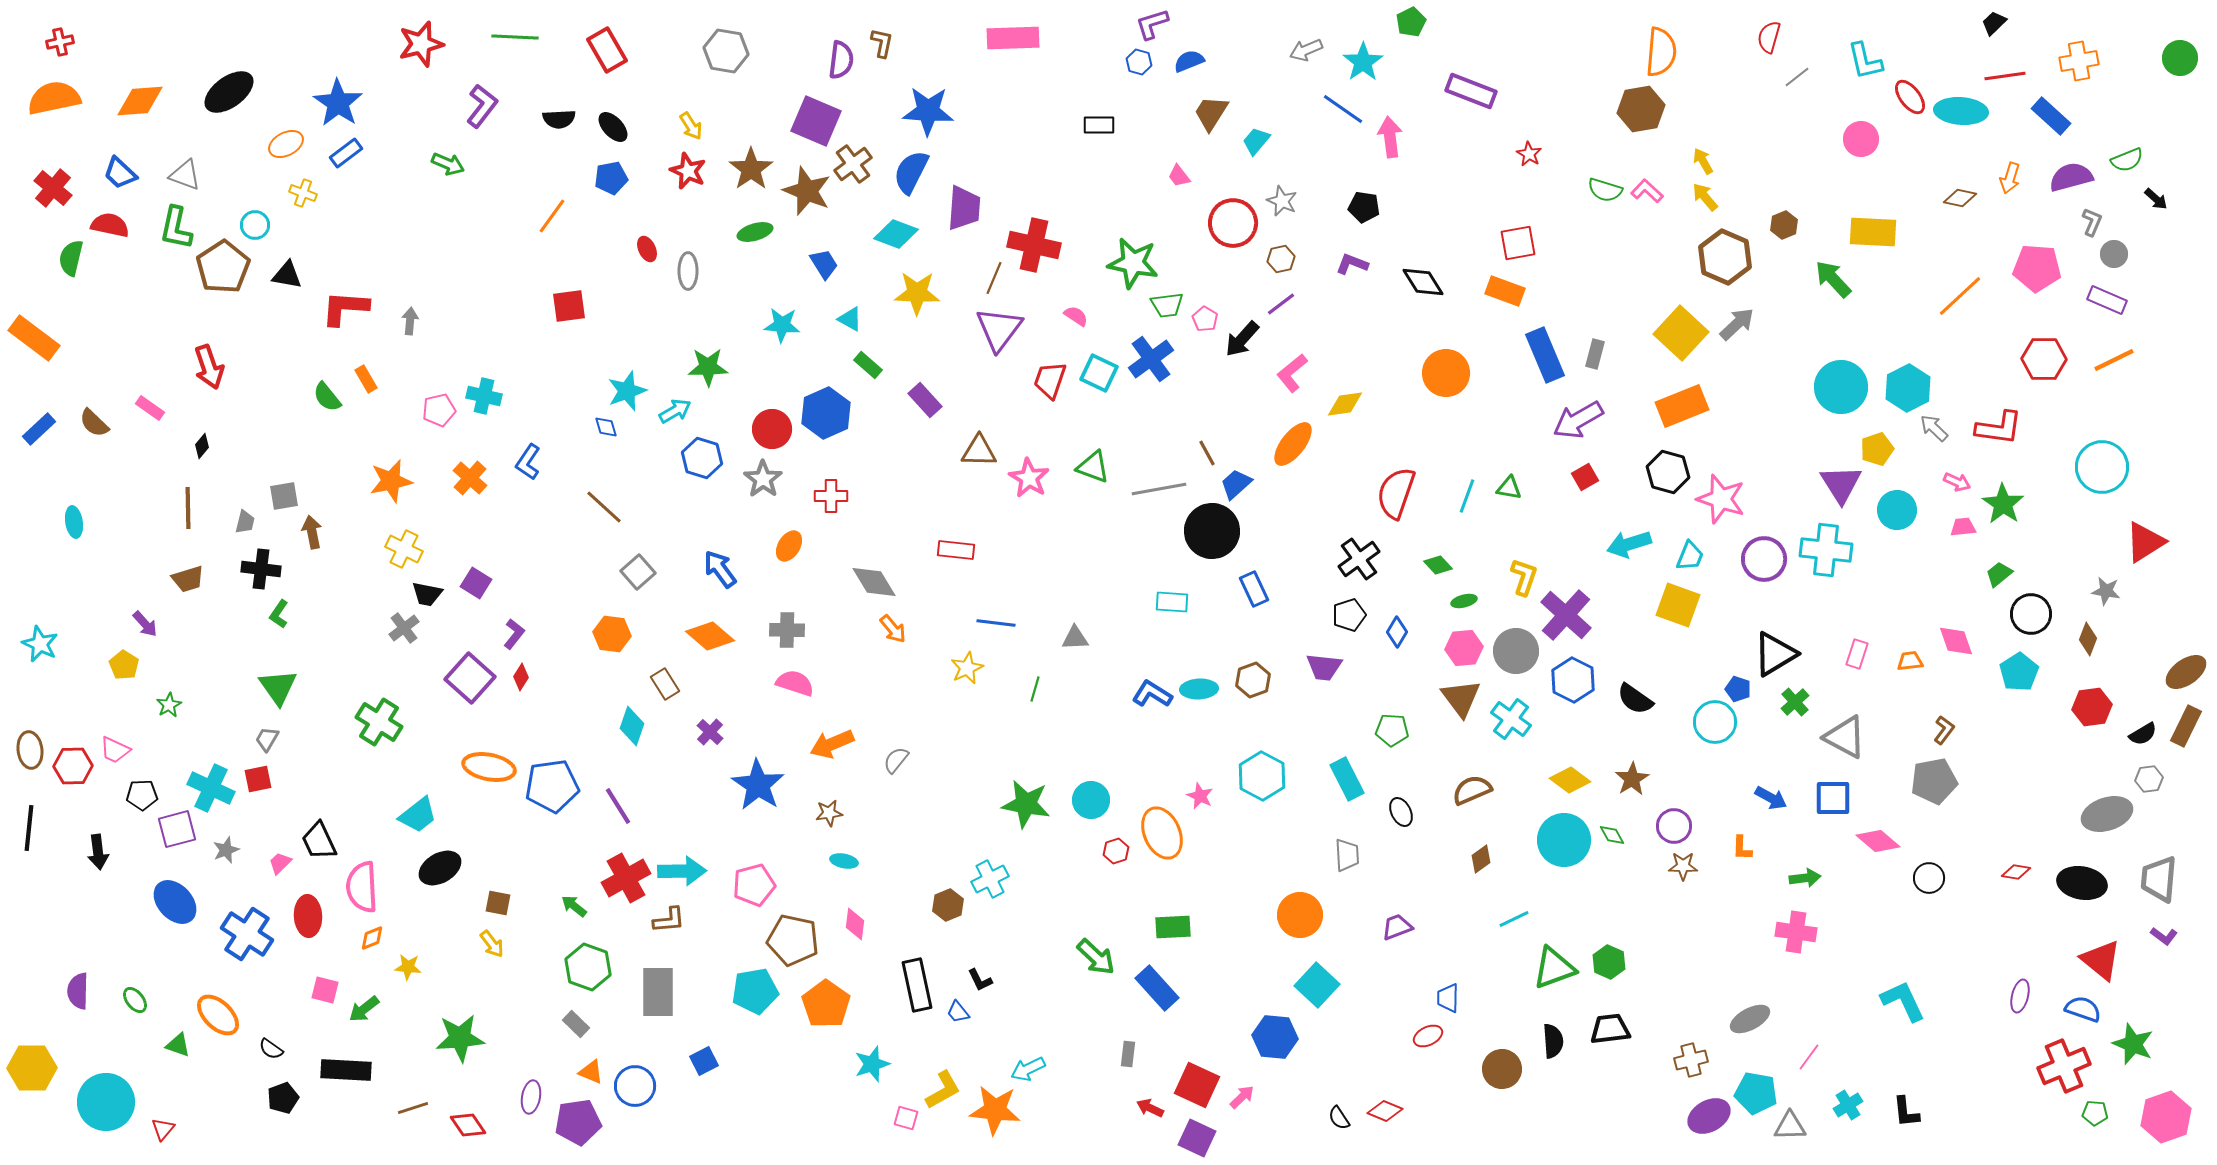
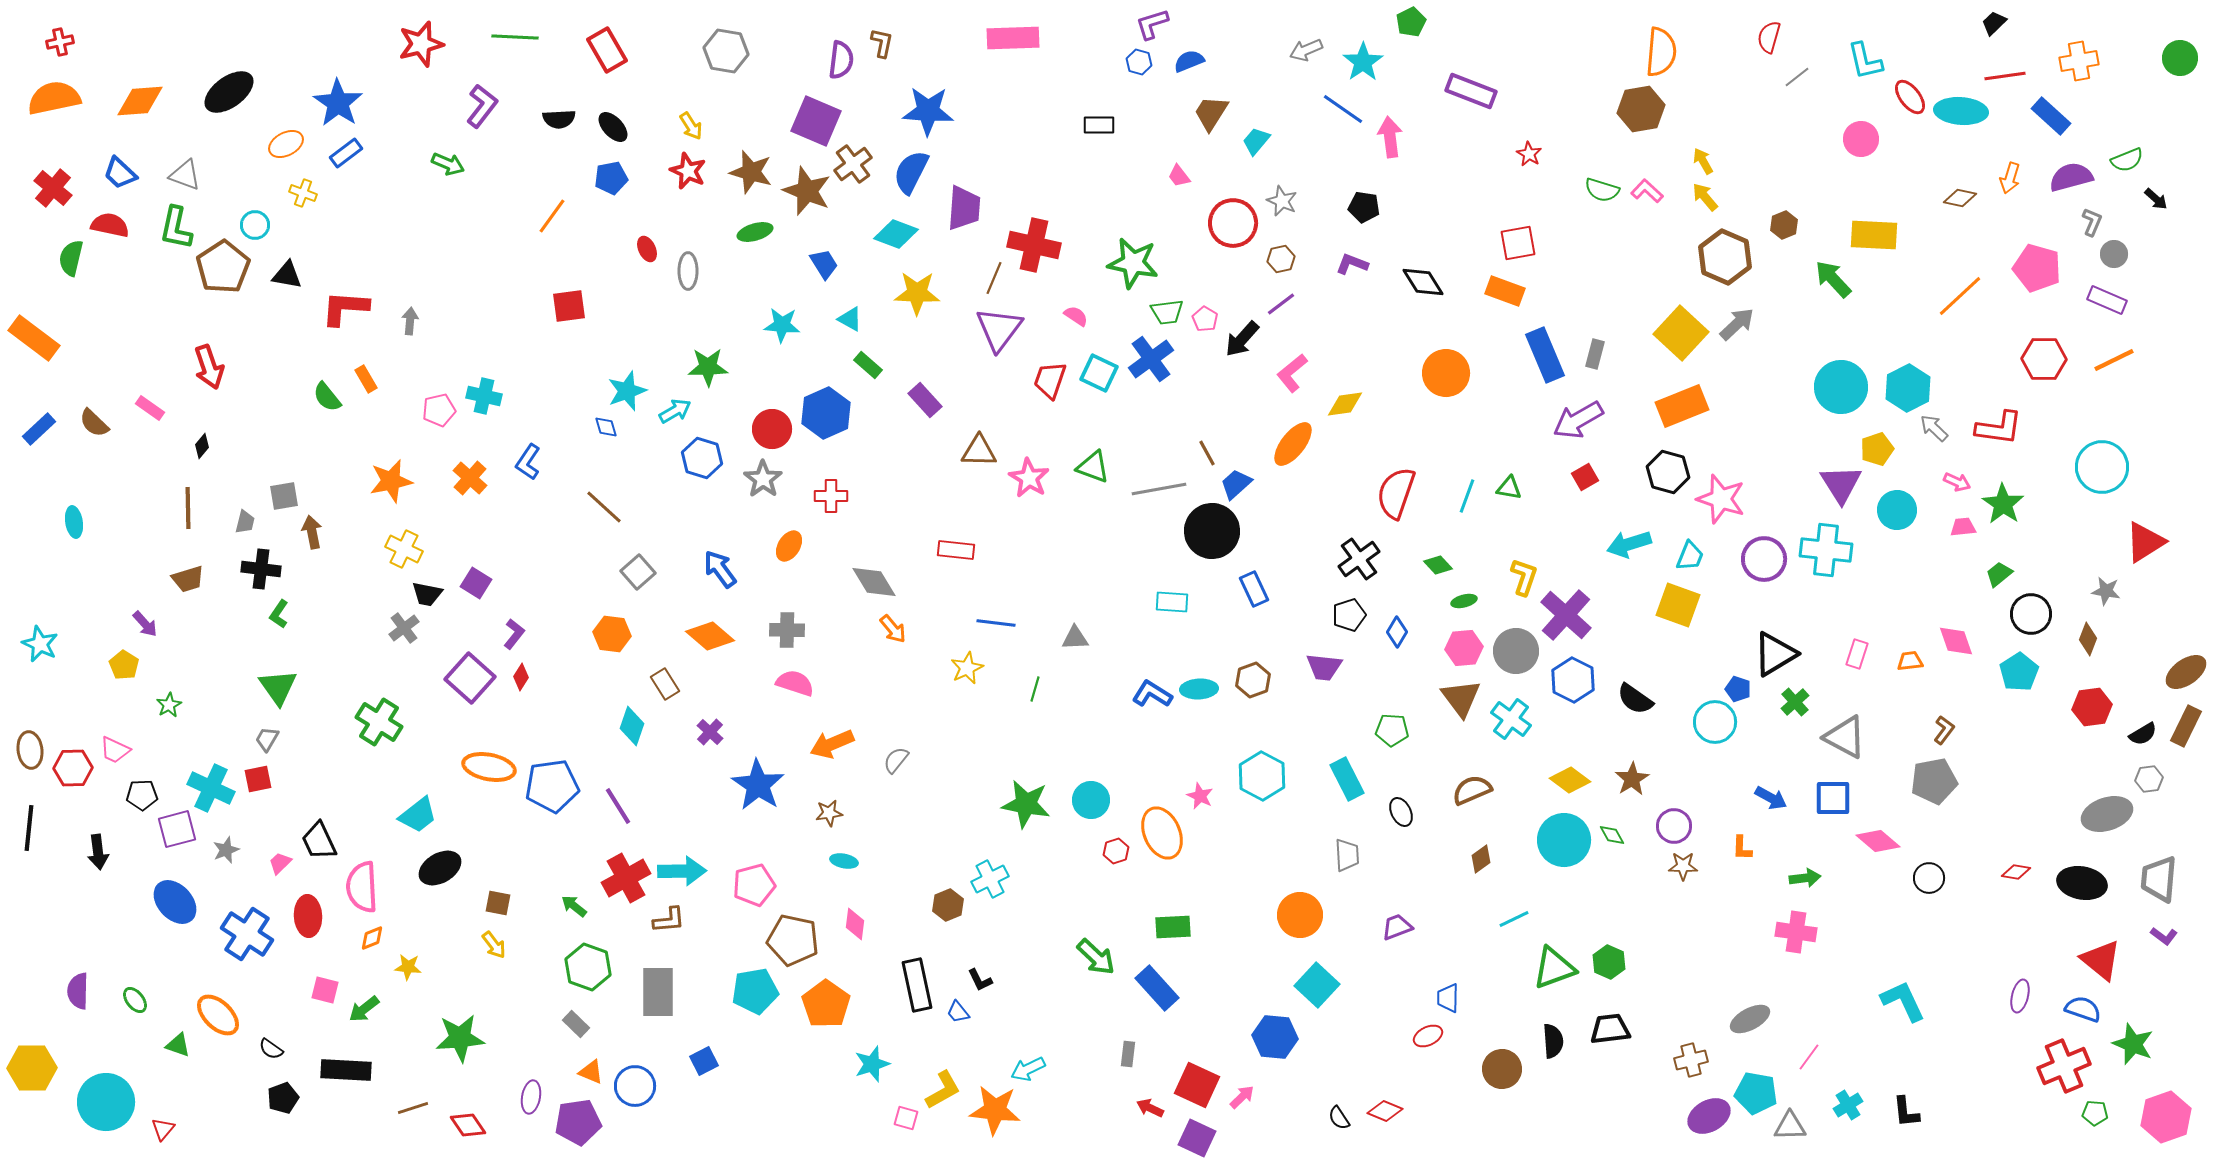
brown star at (751, 169): moved 3 px down; rotated 21 degrees counterclockwise
green semicircle at (1605, 190): moved 3 px left
yellow rectangle at (1873, 232): moved 1 px right, 3 px down
pink pentagon at (2037, 268): rotated 12 degrees clockwise
green trapezoid at (1167, 305): moved 7 px down
red hexagon at (73, 766): moved 2 px down
yellow arrow at (492, 944): moved 2 px right, 1 px down
